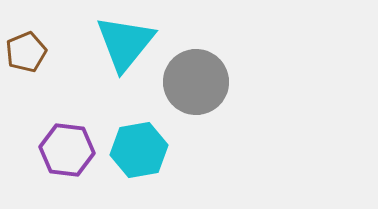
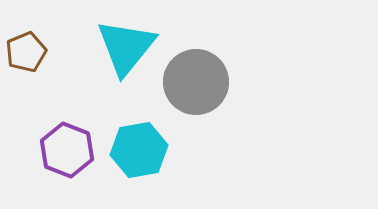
cyan triangle: moved 1 px right, 4 px down
purple hexagon: rotated 14 degrees clockwise
